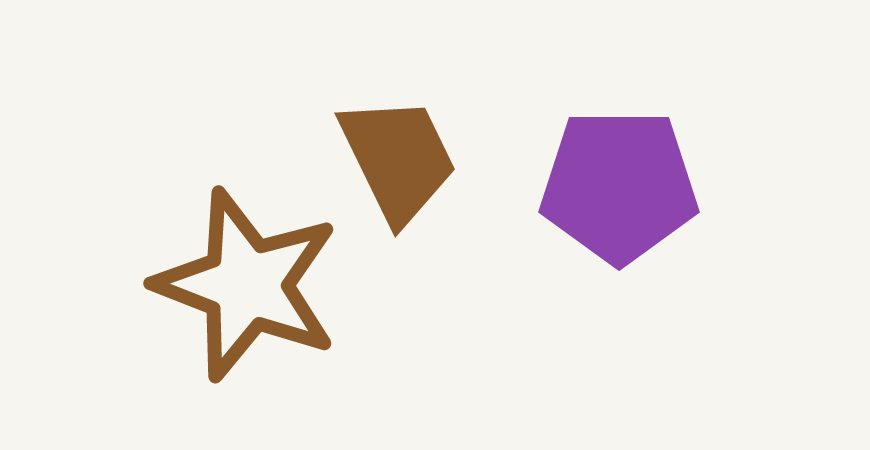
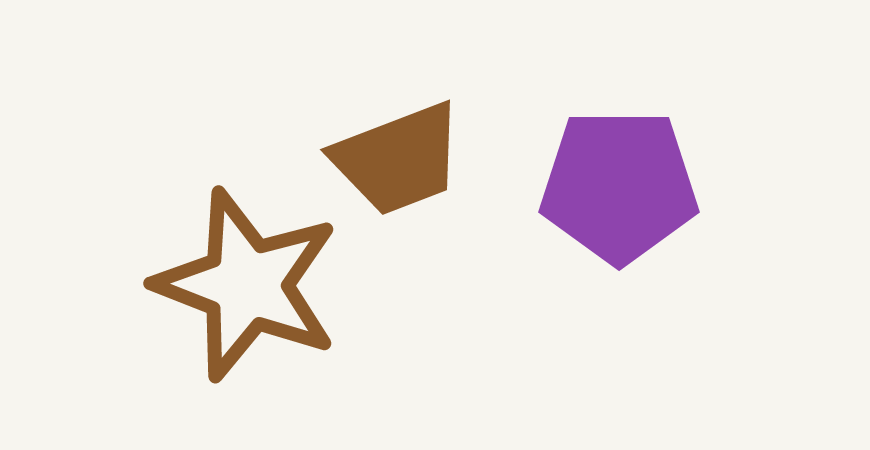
brown trapezoid: rotated 95 degrees clockwise
